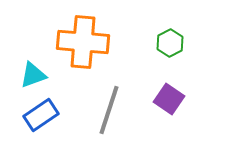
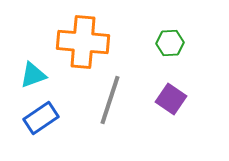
green hexagon: rotated 24 degrees clockwise
purple square: moved 2 px right
gray line: moved 1 px right, 10 px up
blue rectangle: moved 3 px down
